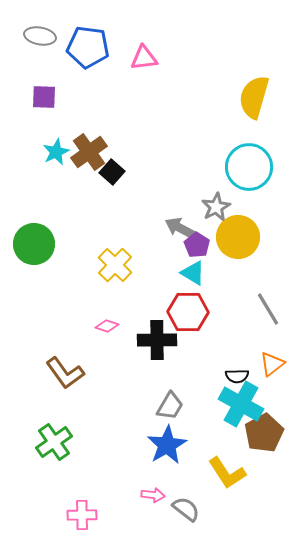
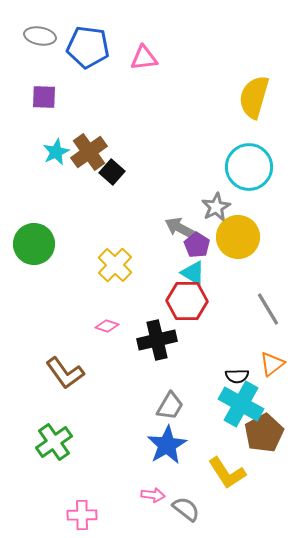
red hexagon: moved 1 px left, 11 px up
black cross: rotated 12 degrees counterclockwise
